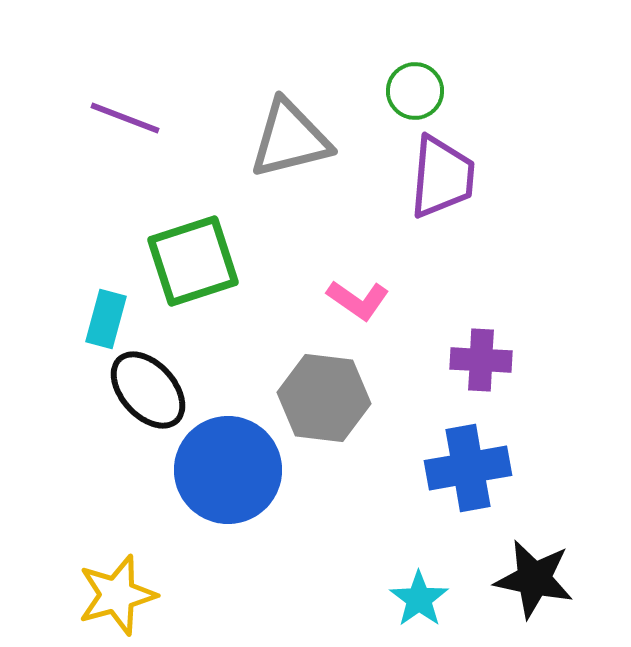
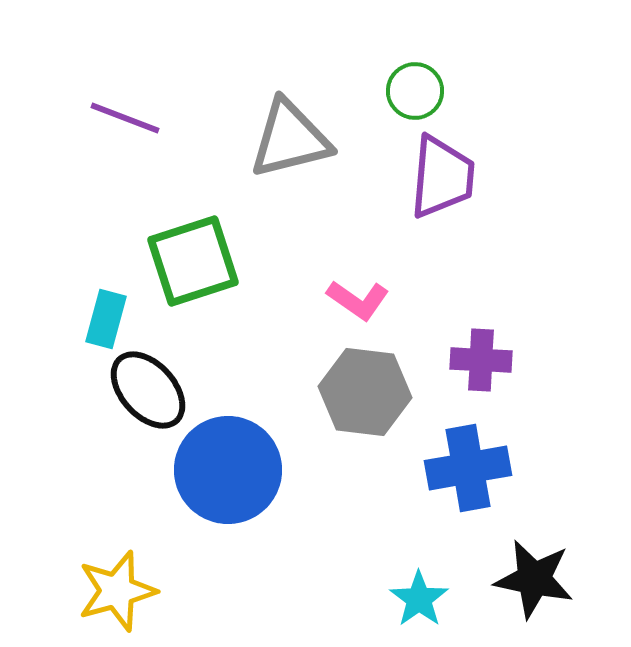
gray hexagon: moved 41 px right, 6 px up
yellow star: moved 4 px up
